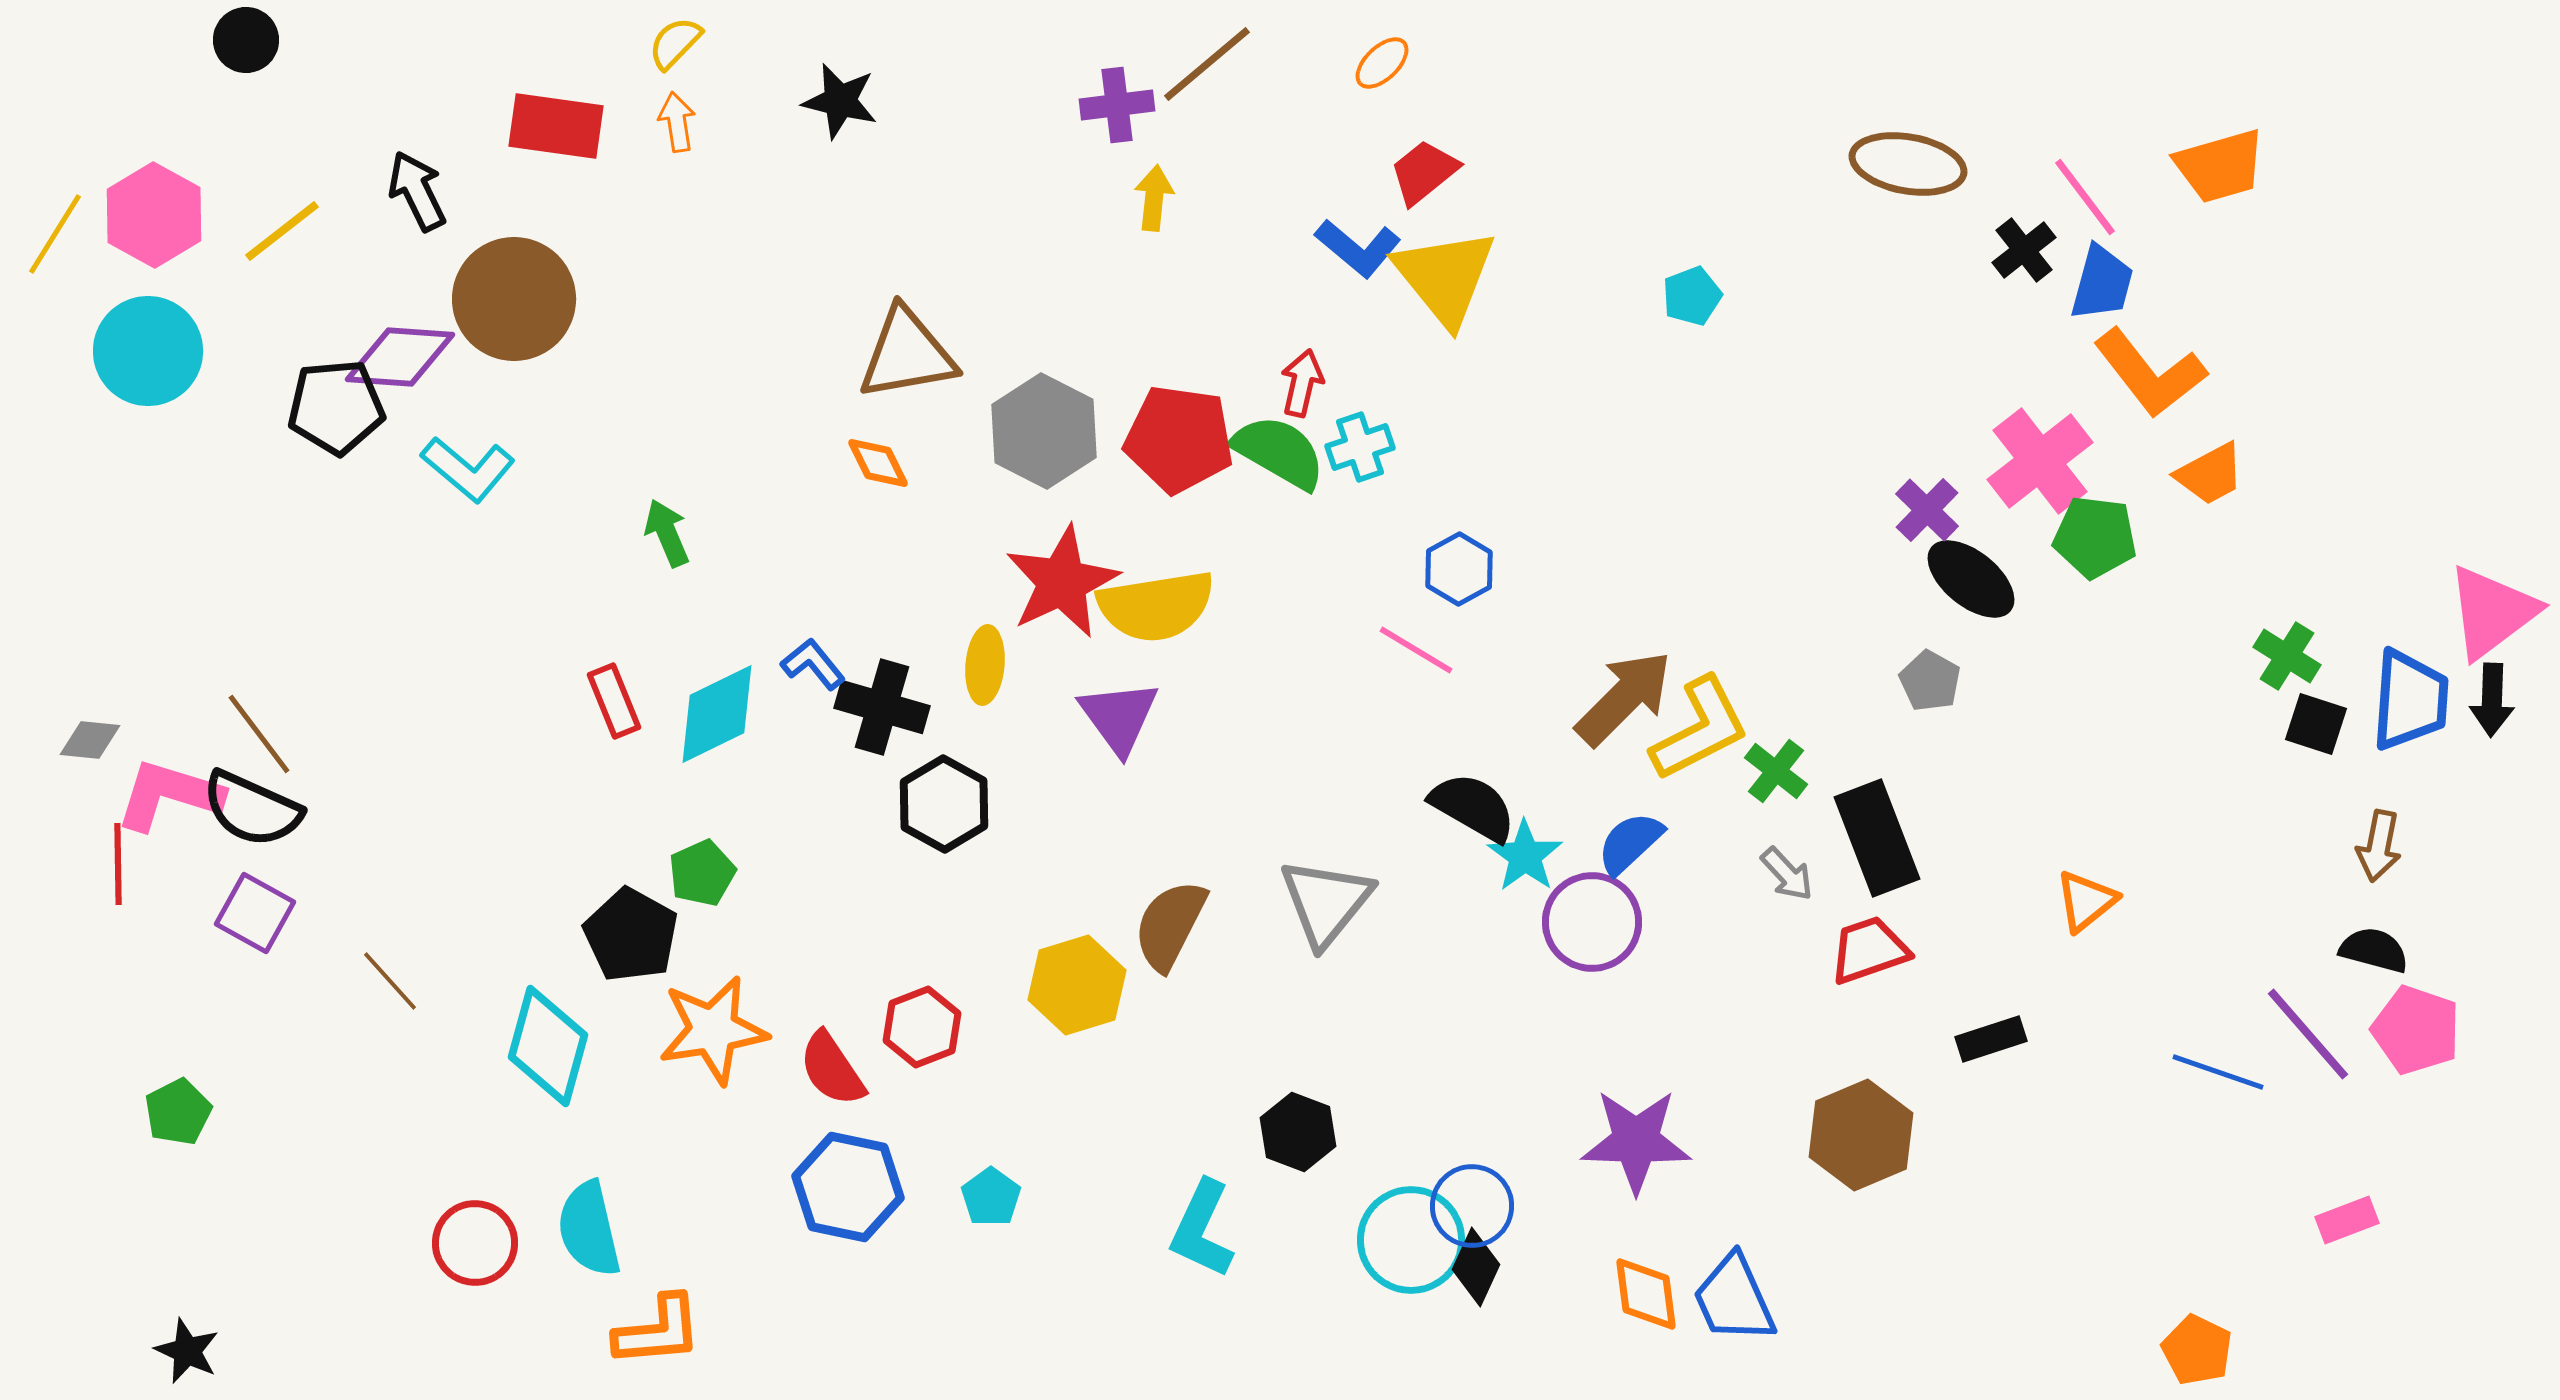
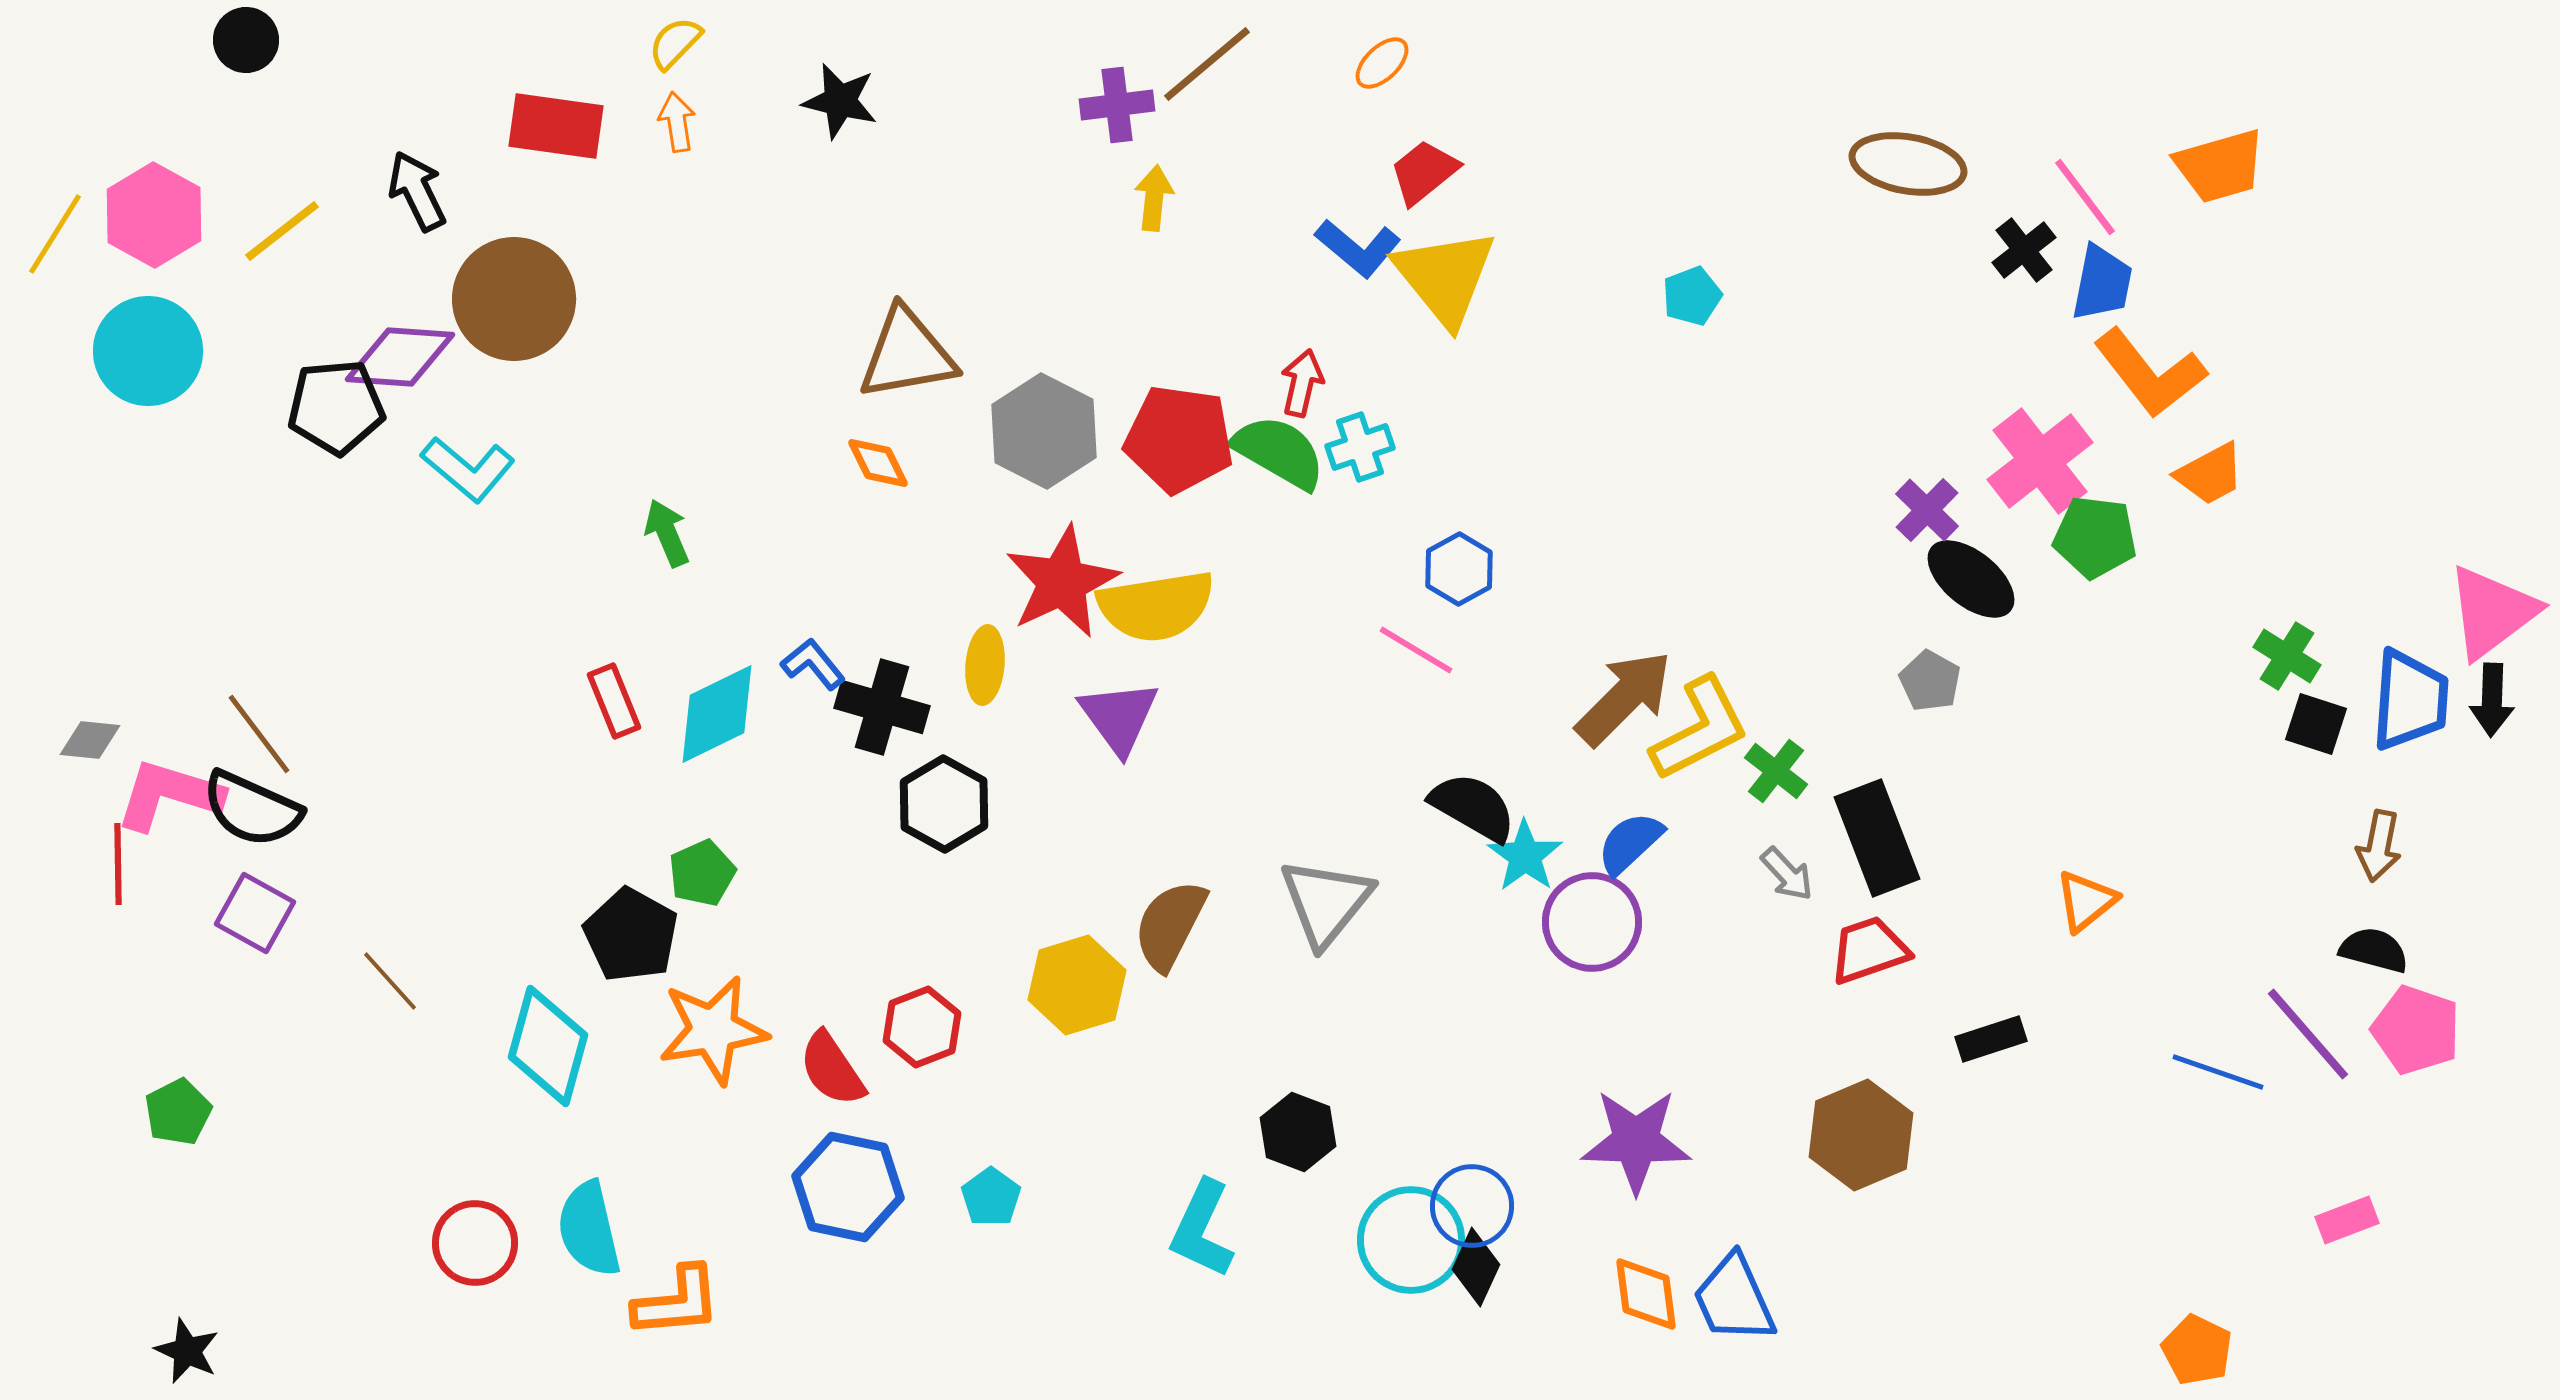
blue trapezoid at (2102, 283): rotated 4 degrees counterclockwise
orange L-shape at (658, 1331): moved 19 px right, 29 px up
